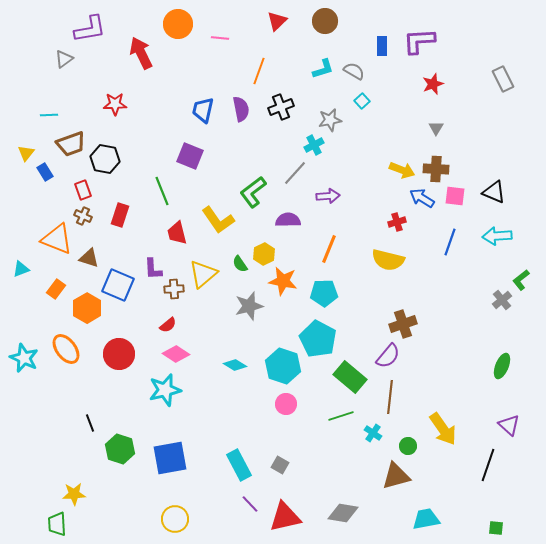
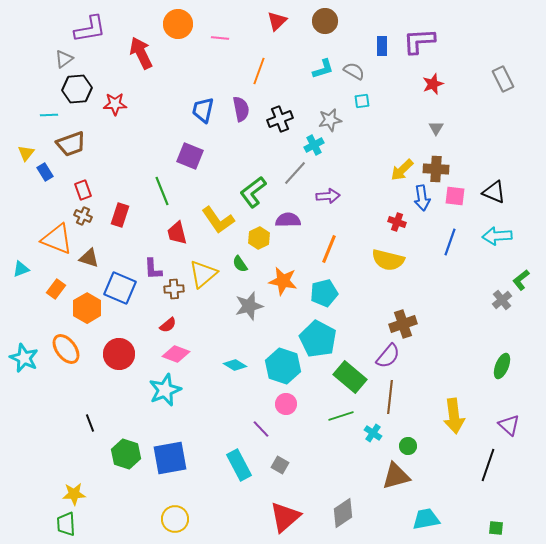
cyan square at (362, 101): rotated 35 degrees clockwise
black cross at (281, 107): moved 1 px left, 12 px down
black hexagon at (105, 159): moved 28 px left, 70 px up; rotated 16 degrees counterclockwise
yellow arrow at (402, 170): rotated 115 degrees clockwise
blue arrow at (422, 198): rotated 130 degrees counterclockwise
red cross at (397, 222): rotated 36 degrees clockwise
yellow hexagon at (264, 254): moved 5 px left, 16 px up
blue square at (118, 285): moved 2 px right, 3 px down
cyan pentagon at (324, 293): rotated 12 degrees counterclockwise
pink diamond at (176, 354): rotated 12 degrees counterclockwise
cyan star at (165, 390): rotated 8 degrees counterclockwise
yellow arrow at (443, 429): moved 11 px right, 13 px up; rotated 28 degrees clockwise
green hexagon at (120, 449): moved 6 px right, 5 px down
purple line at (250, 504): moved 11 px right, 75 px up
gray diamond at (343, 513): rotated 44 degrees counterclockwise
red triangle at (285, 517): rotated 28 degrees counterclockwise
green trapezoid at (57, 524): moved 9 px right
